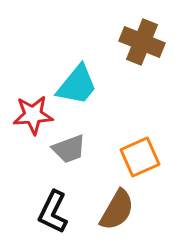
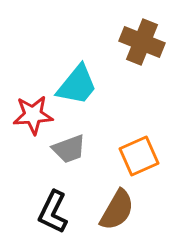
orange square: moved 1 px left, 1 px up
